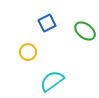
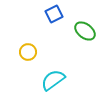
blue square: moved 7 px right, 9 px up
cyan semicircle: moved 1 px right, 1 px up
